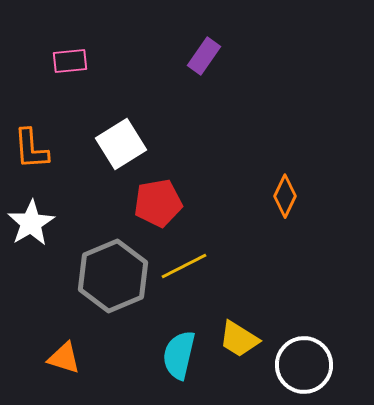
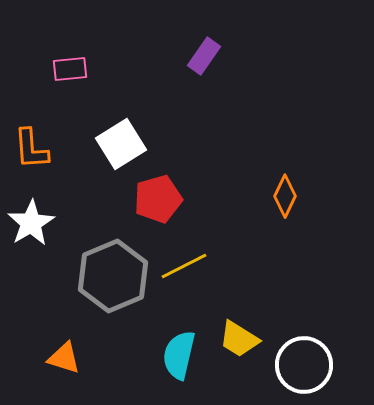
pink rectangle: moved 8 px down
red pentagon: moved 4 px up; rotated 6 degrees counterclockwise
